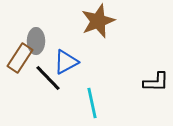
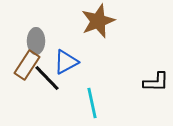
brown rectangle: moved 7 px right, 7 px down
black line: moved 1 px left
